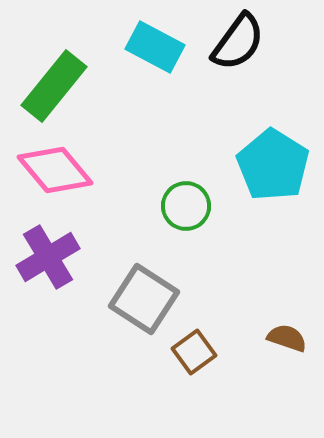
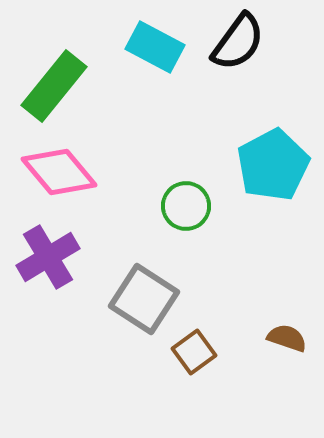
cyan pentagon: rotated 12 degrees clockwise
pink diamond: moved 4 px right, 2 px down
